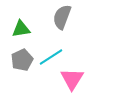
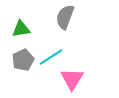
gray semicircle: moved 3 px right
gray pentagon: moved 1 px right
